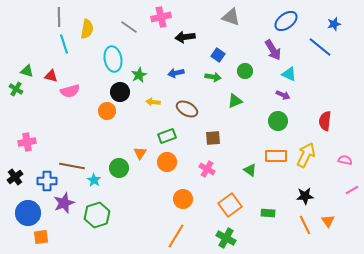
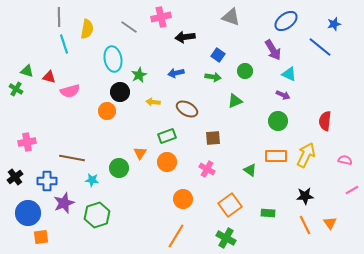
red triangle at (51, 76): moved 2 px left, 1 px down
brown line at (72, 166): moved 8 px up
cyan star at (94, 180): moved 2 px left; rotated 24 degrees counterclockwise
orange triangle at (328, 221): moved 2 px right, 2 px down
